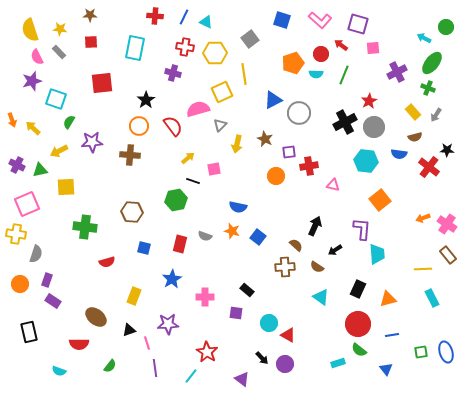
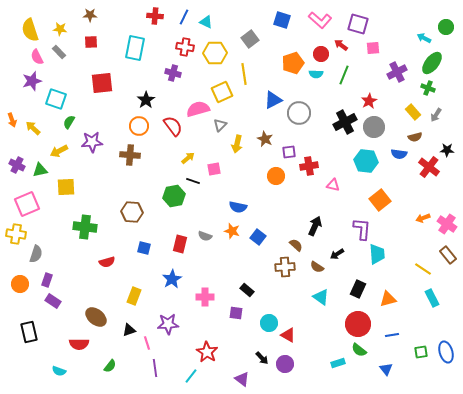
green hexagon at (176, 200): moved 2 px left, 4 px up
black arrow at (335, 250): moved 2 px right, 4 px down
yellow line at (423, 269): rotated 36 degrees clockwise
